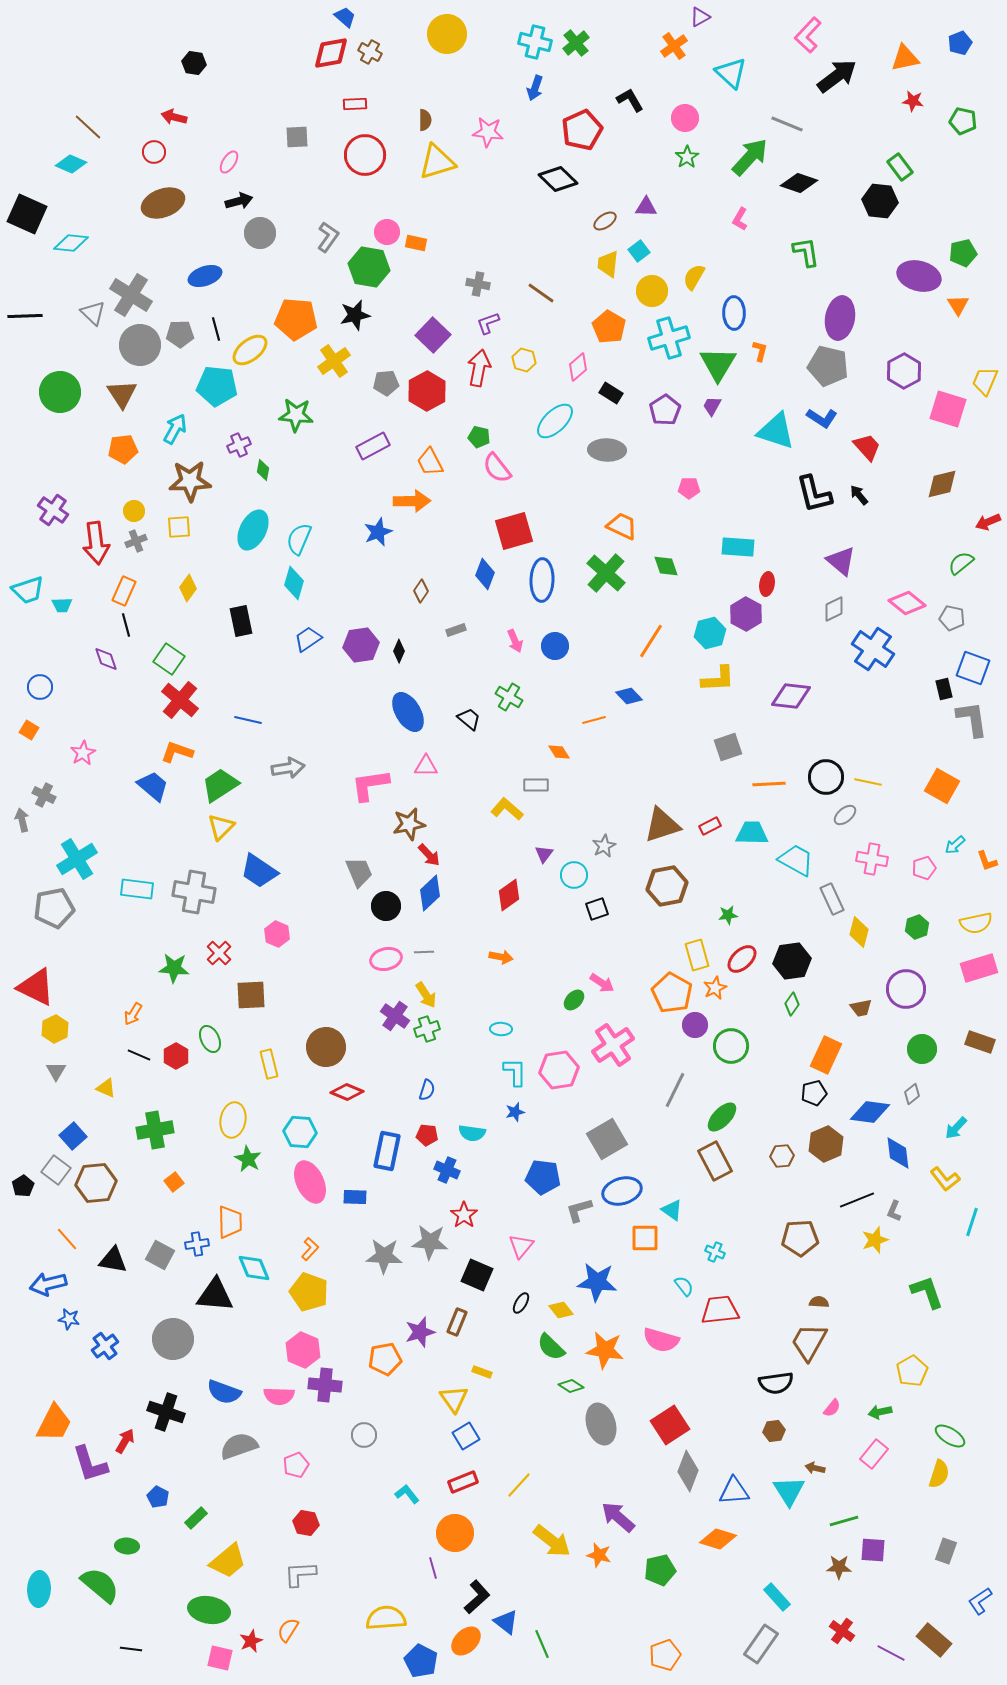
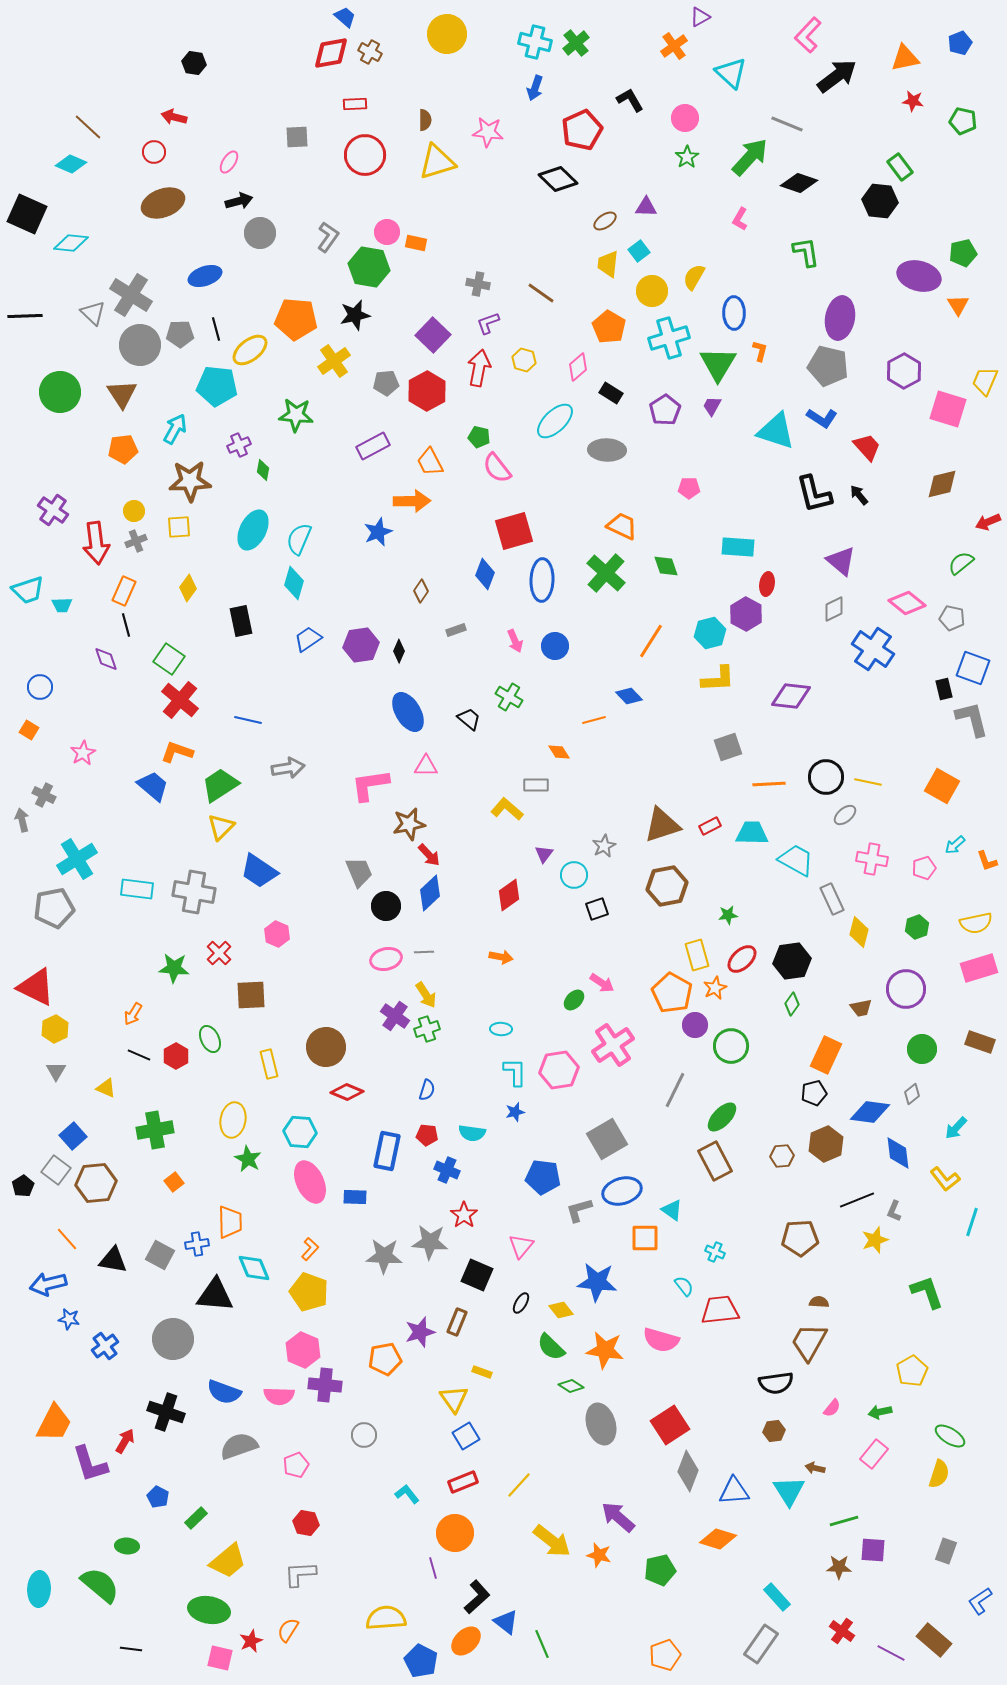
gray L-shape at (972, 719): rotated 6 degrees counterclockwise
